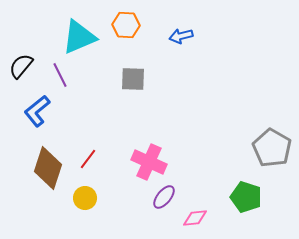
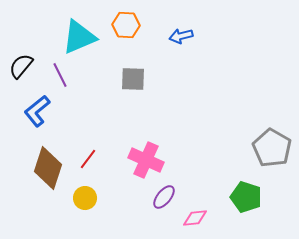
pink cross: moved 3 px left, 2 px up
